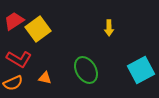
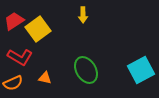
yellow arrow: moved 26 px left, 13 px up
red L-shape: moved 1 px right, 2 px up
